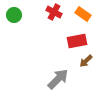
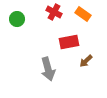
green circle: moved 3 px right, 4 px down
red rectangle: moved 8 px left, 1 px down
gray arrow: moved 10 px left, 10 px up; rotated 120 degrees clockwise
